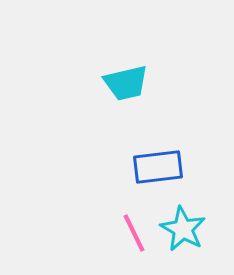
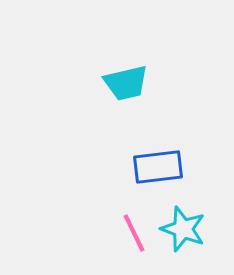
cyan star: rotated 9 degrees counterclockwise
